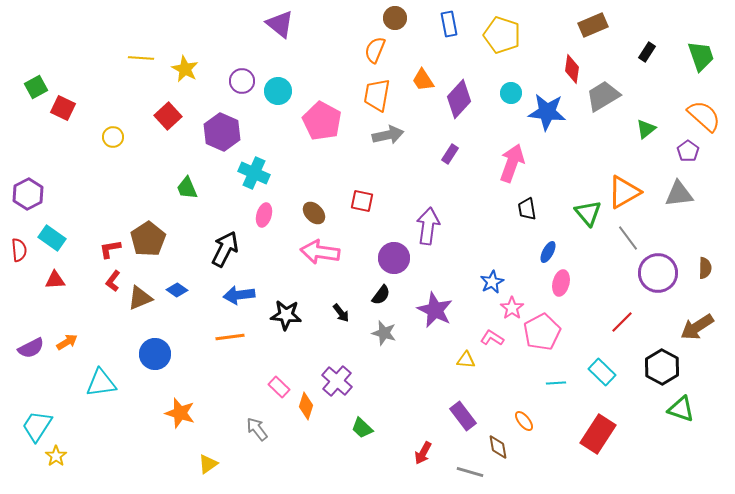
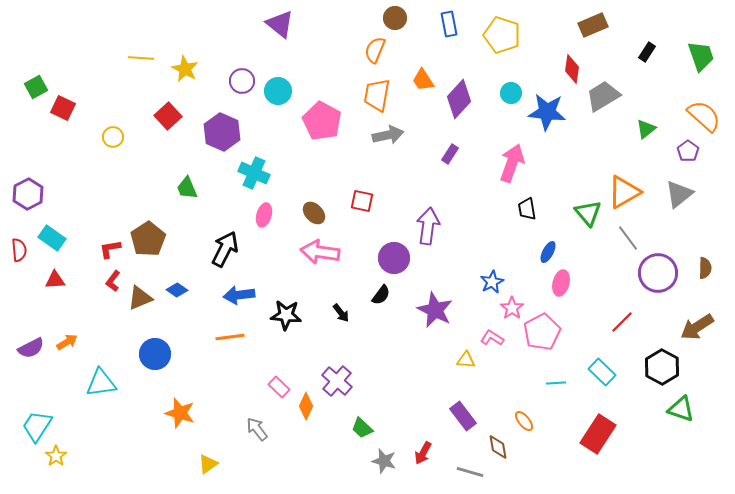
gray triangle at (679, 194): rotated 32 degrees counterclockwise
gray star at (384, 333): moved 128 px down
orange diamond at (306, 406): rotated 8 degrees clockwise
